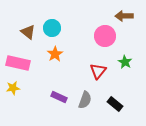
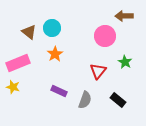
brown triangle: moved 1 px right
pink rectangle: rotated 35 degrees counterclockwise
yellow star: moved 1 px up; rotated 24 degrees clockwise
purple rectangle: moved 6 px up
black rectangle: moved 3 px right, 4 px up
